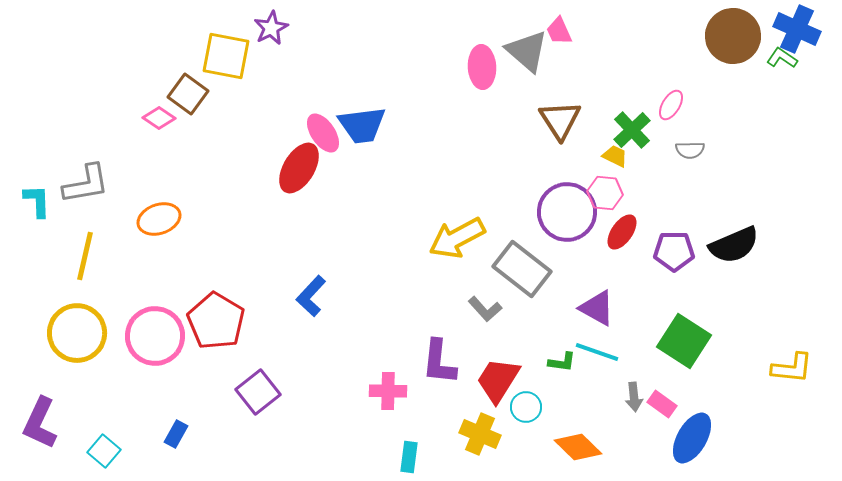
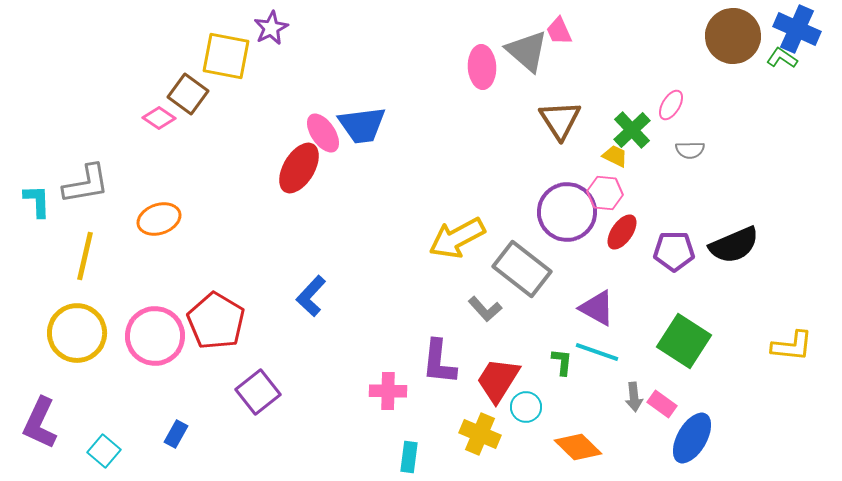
green L-shape at (562, 362): rotated 92 degrees counterclockwise
yellow L-shape at (792, 368): moved 22 px up
